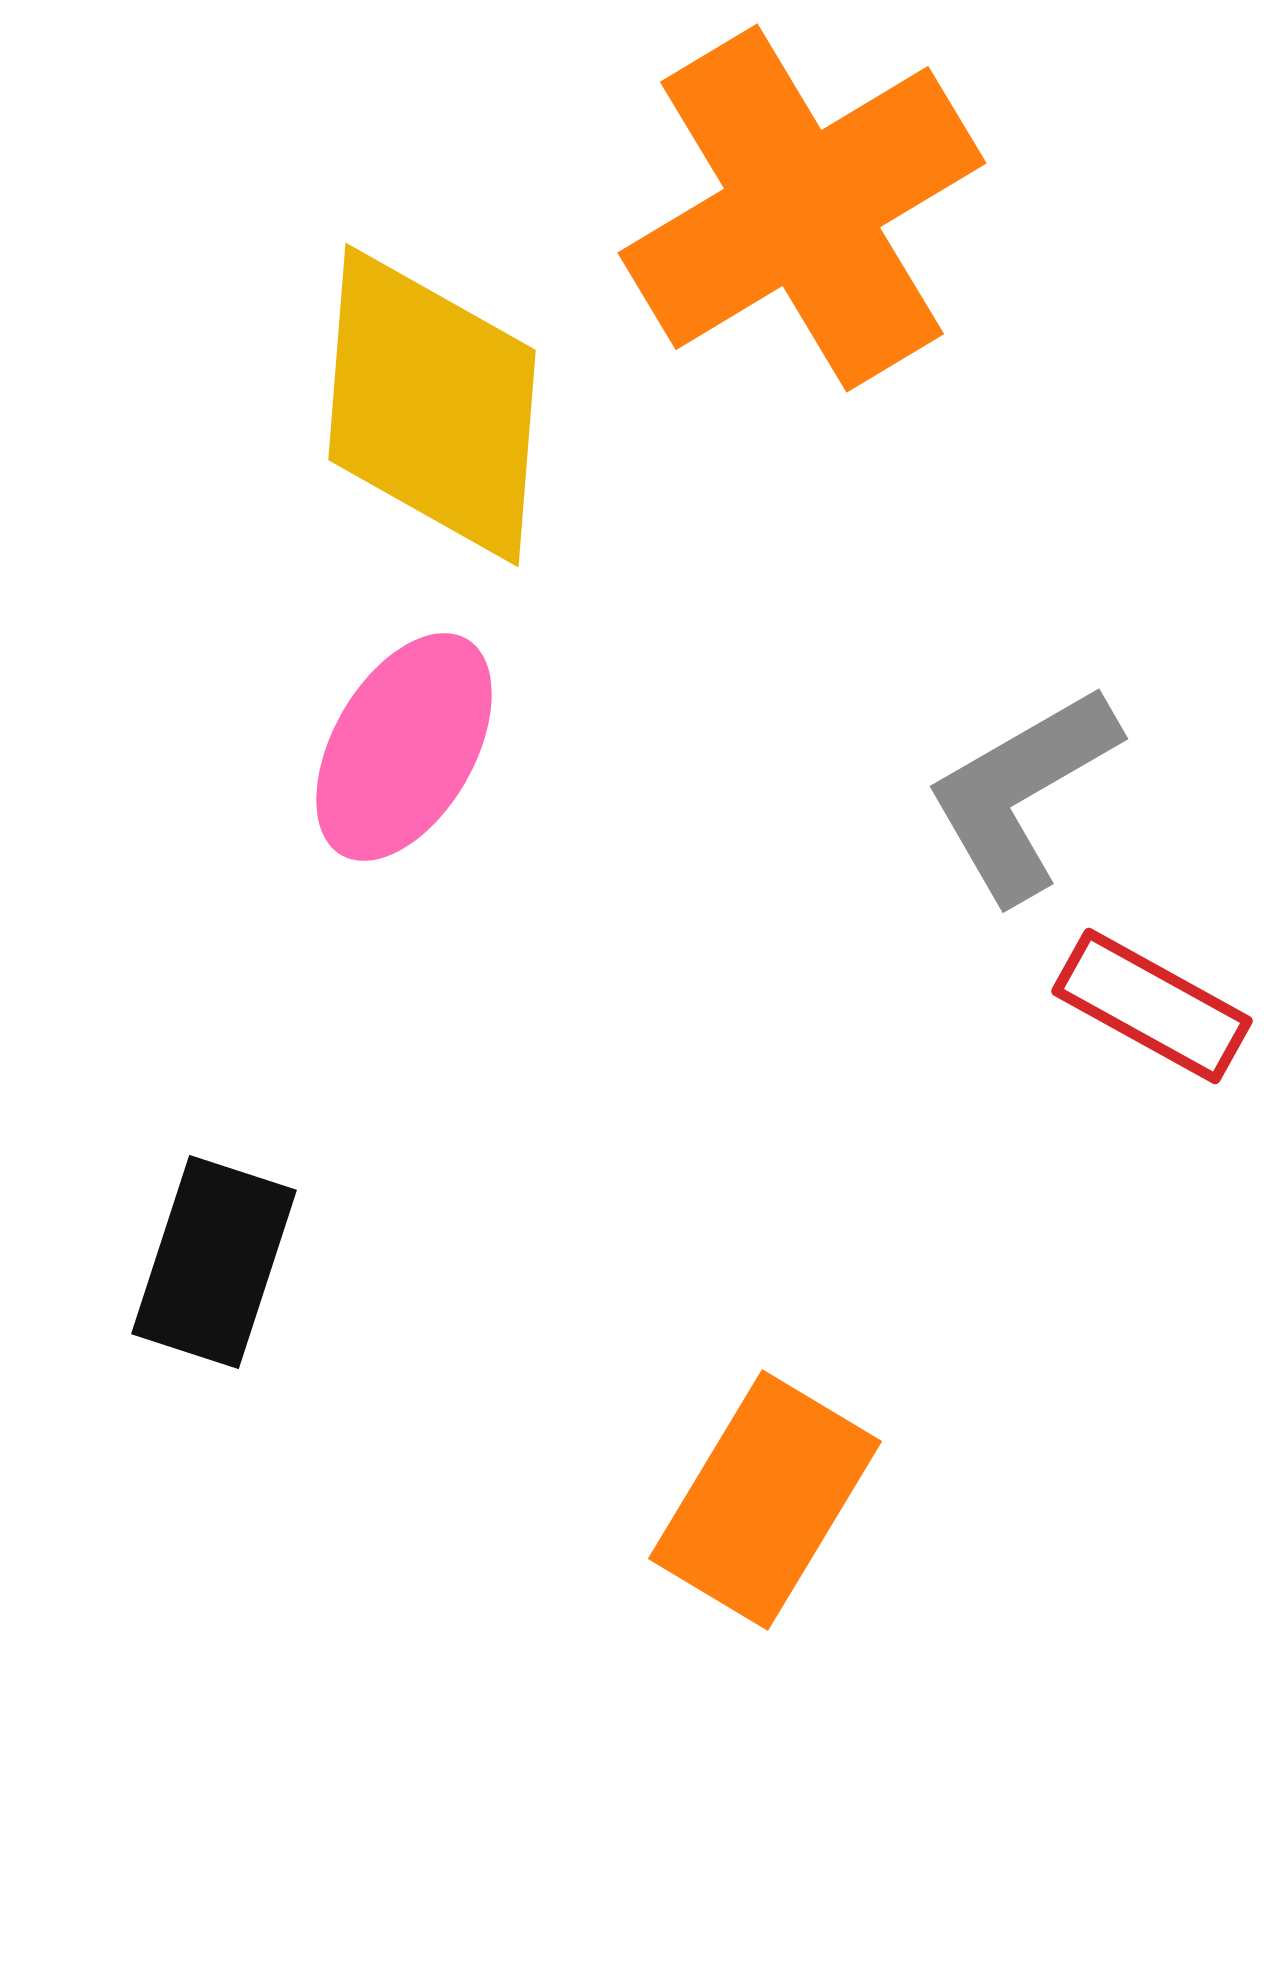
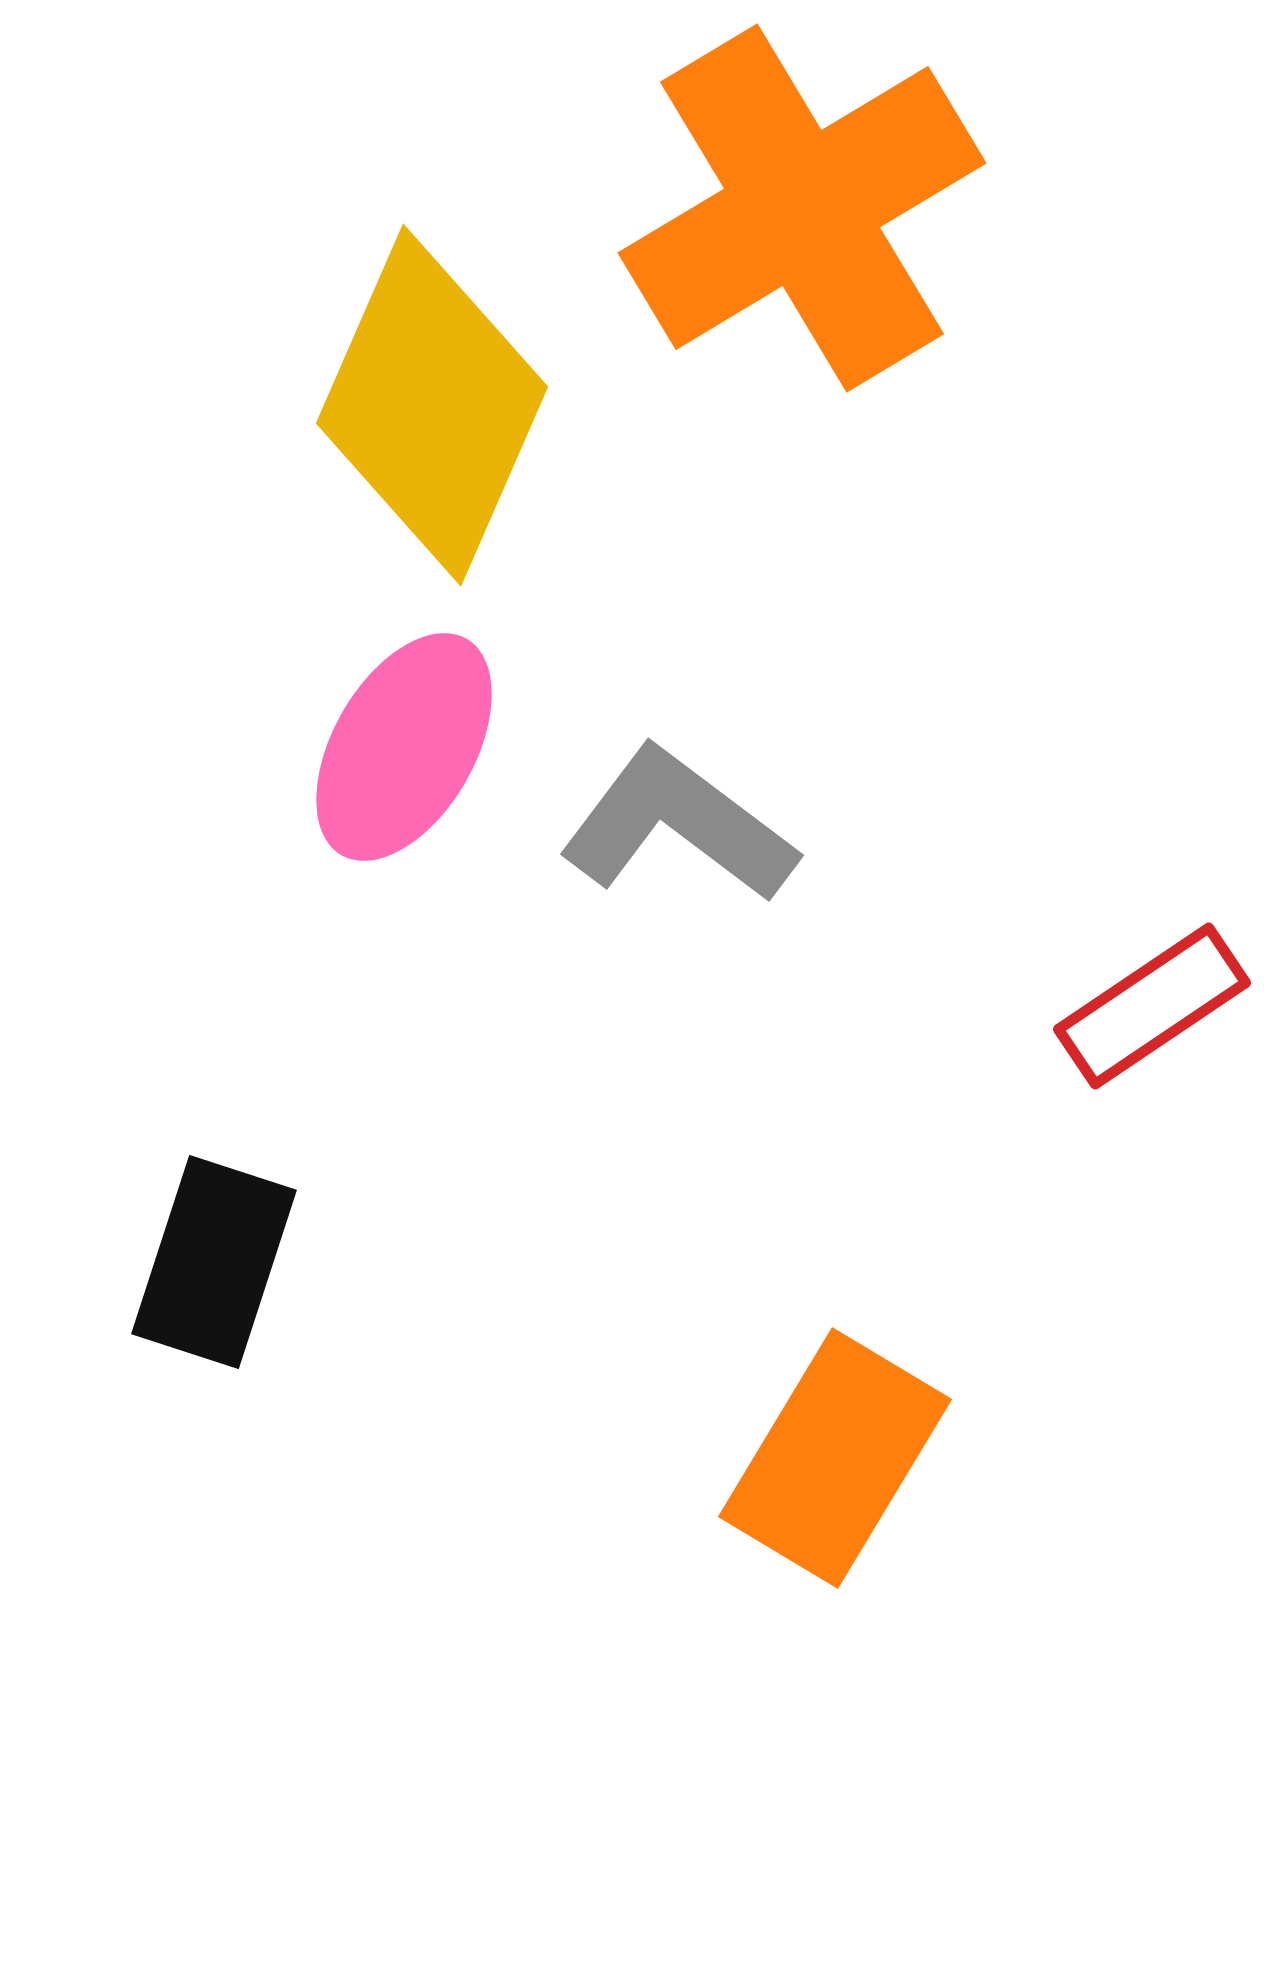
yellow diamond: rotated 19 degrees clockwise
gray L-shape: moved 344 px left, 32 px down; rotated 67 degrees clockwise
red rectangle: rotated 63 degrees counterclockwise
orange rectangle: moved 70 px right, 42 px up
